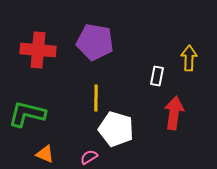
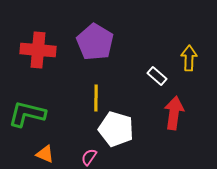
purple pentagon: rotated 21 degrees clockwise
white rectangle: rotated 60 degrees counterclockwise
pink semicircle: rotated 24 degrees counterclockwise
